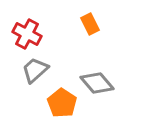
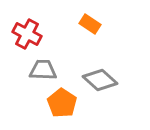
orange rectangle: rotated 30 degrees counterclockwise
gray trapezoid: moved 8 px right; rotated 44 degrees clockwise
gray diamond: moved 3 px right, 3 px up; rotated 8 degrees counterclockwise
